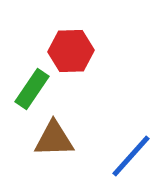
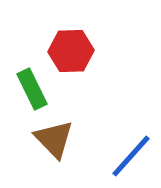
green rectangle: rotated 60 degrees counterclockwise
brown triangle: rotated 48 degrees clockwise
